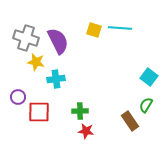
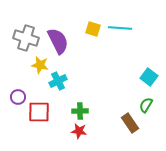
yellow square: moved 1 px left, 1 px up
yellow star: moved 4 px right, 3 px down
cyan cross: moved 2 px right, 2 px down; rotated 18 degrees counterclockwise
brown rectangle: moved 2 px down
red star: moved 7 px left
